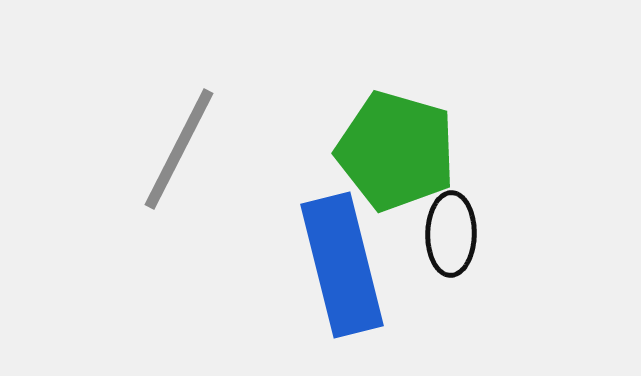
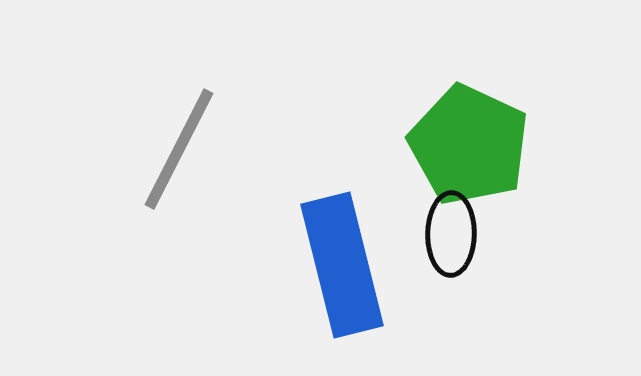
green pentagon: moved 73 px right, 6 px up; rotated 9 degrees clockwise
